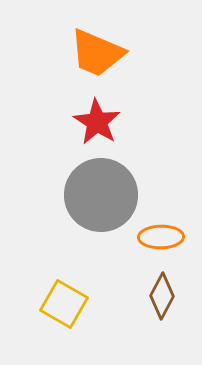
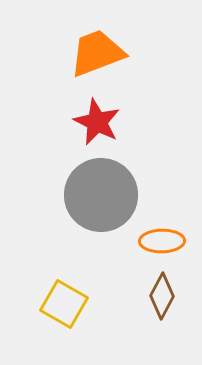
orange trapezoid: rotated 136 degrees clockwise
red star: rotated 6 degrees counterclockwise
orange ellipse: moved 1 px right, 4 px down
